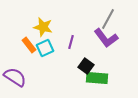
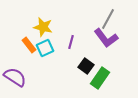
green rectangle: moved 3 px right; rotated 60 degrees counterclockwise
